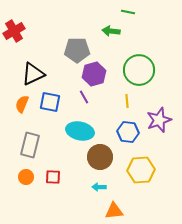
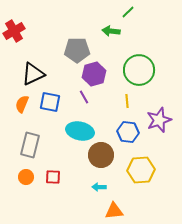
green line: rotated 56 degrees counterclockwise
brown circle: moved 1 px right, 2 px up
